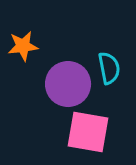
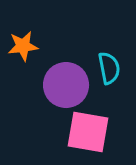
purple circle: moved 2 px left, 1 px down
